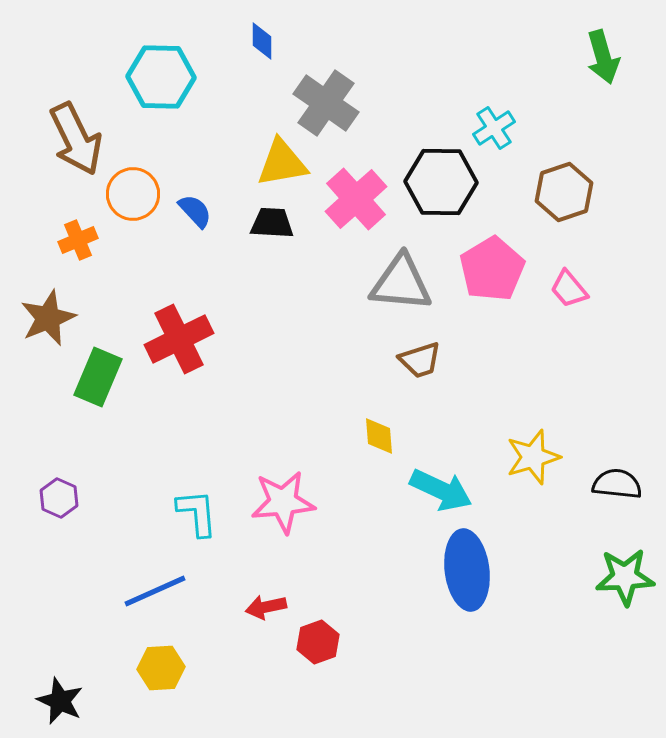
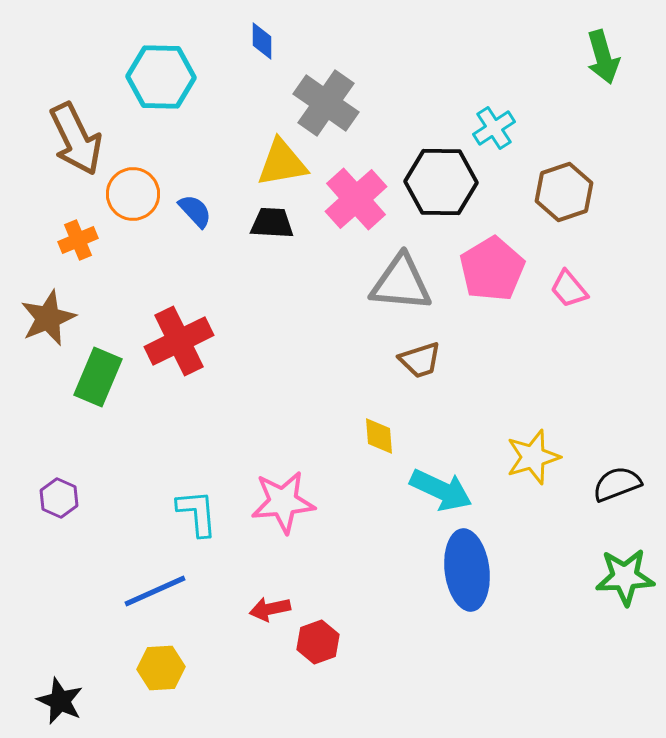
red cross: moved 2 px down
black semicircle: rotated 27 degrees counterclockwise
red arrow: moved 4 px right, 2 px down
